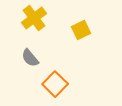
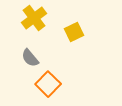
yellow square: moved 7 px left, 2 px down
orange square: moved 7 px left
